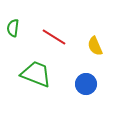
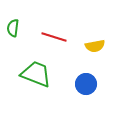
red line: rotated 15 degrees counterclockwise
yellow semicircle: rotated 78 degrees counterclockwise
